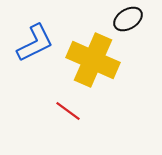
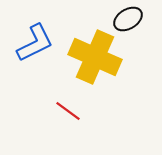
yellow cross: moved 2 px right, 3 px up
